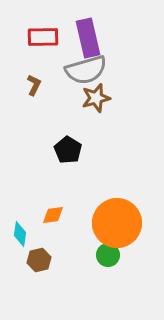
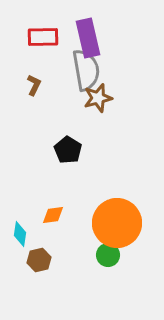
gray semicircle: rotated 84 degrees counterclockwise
brown star: moved 2 px right
